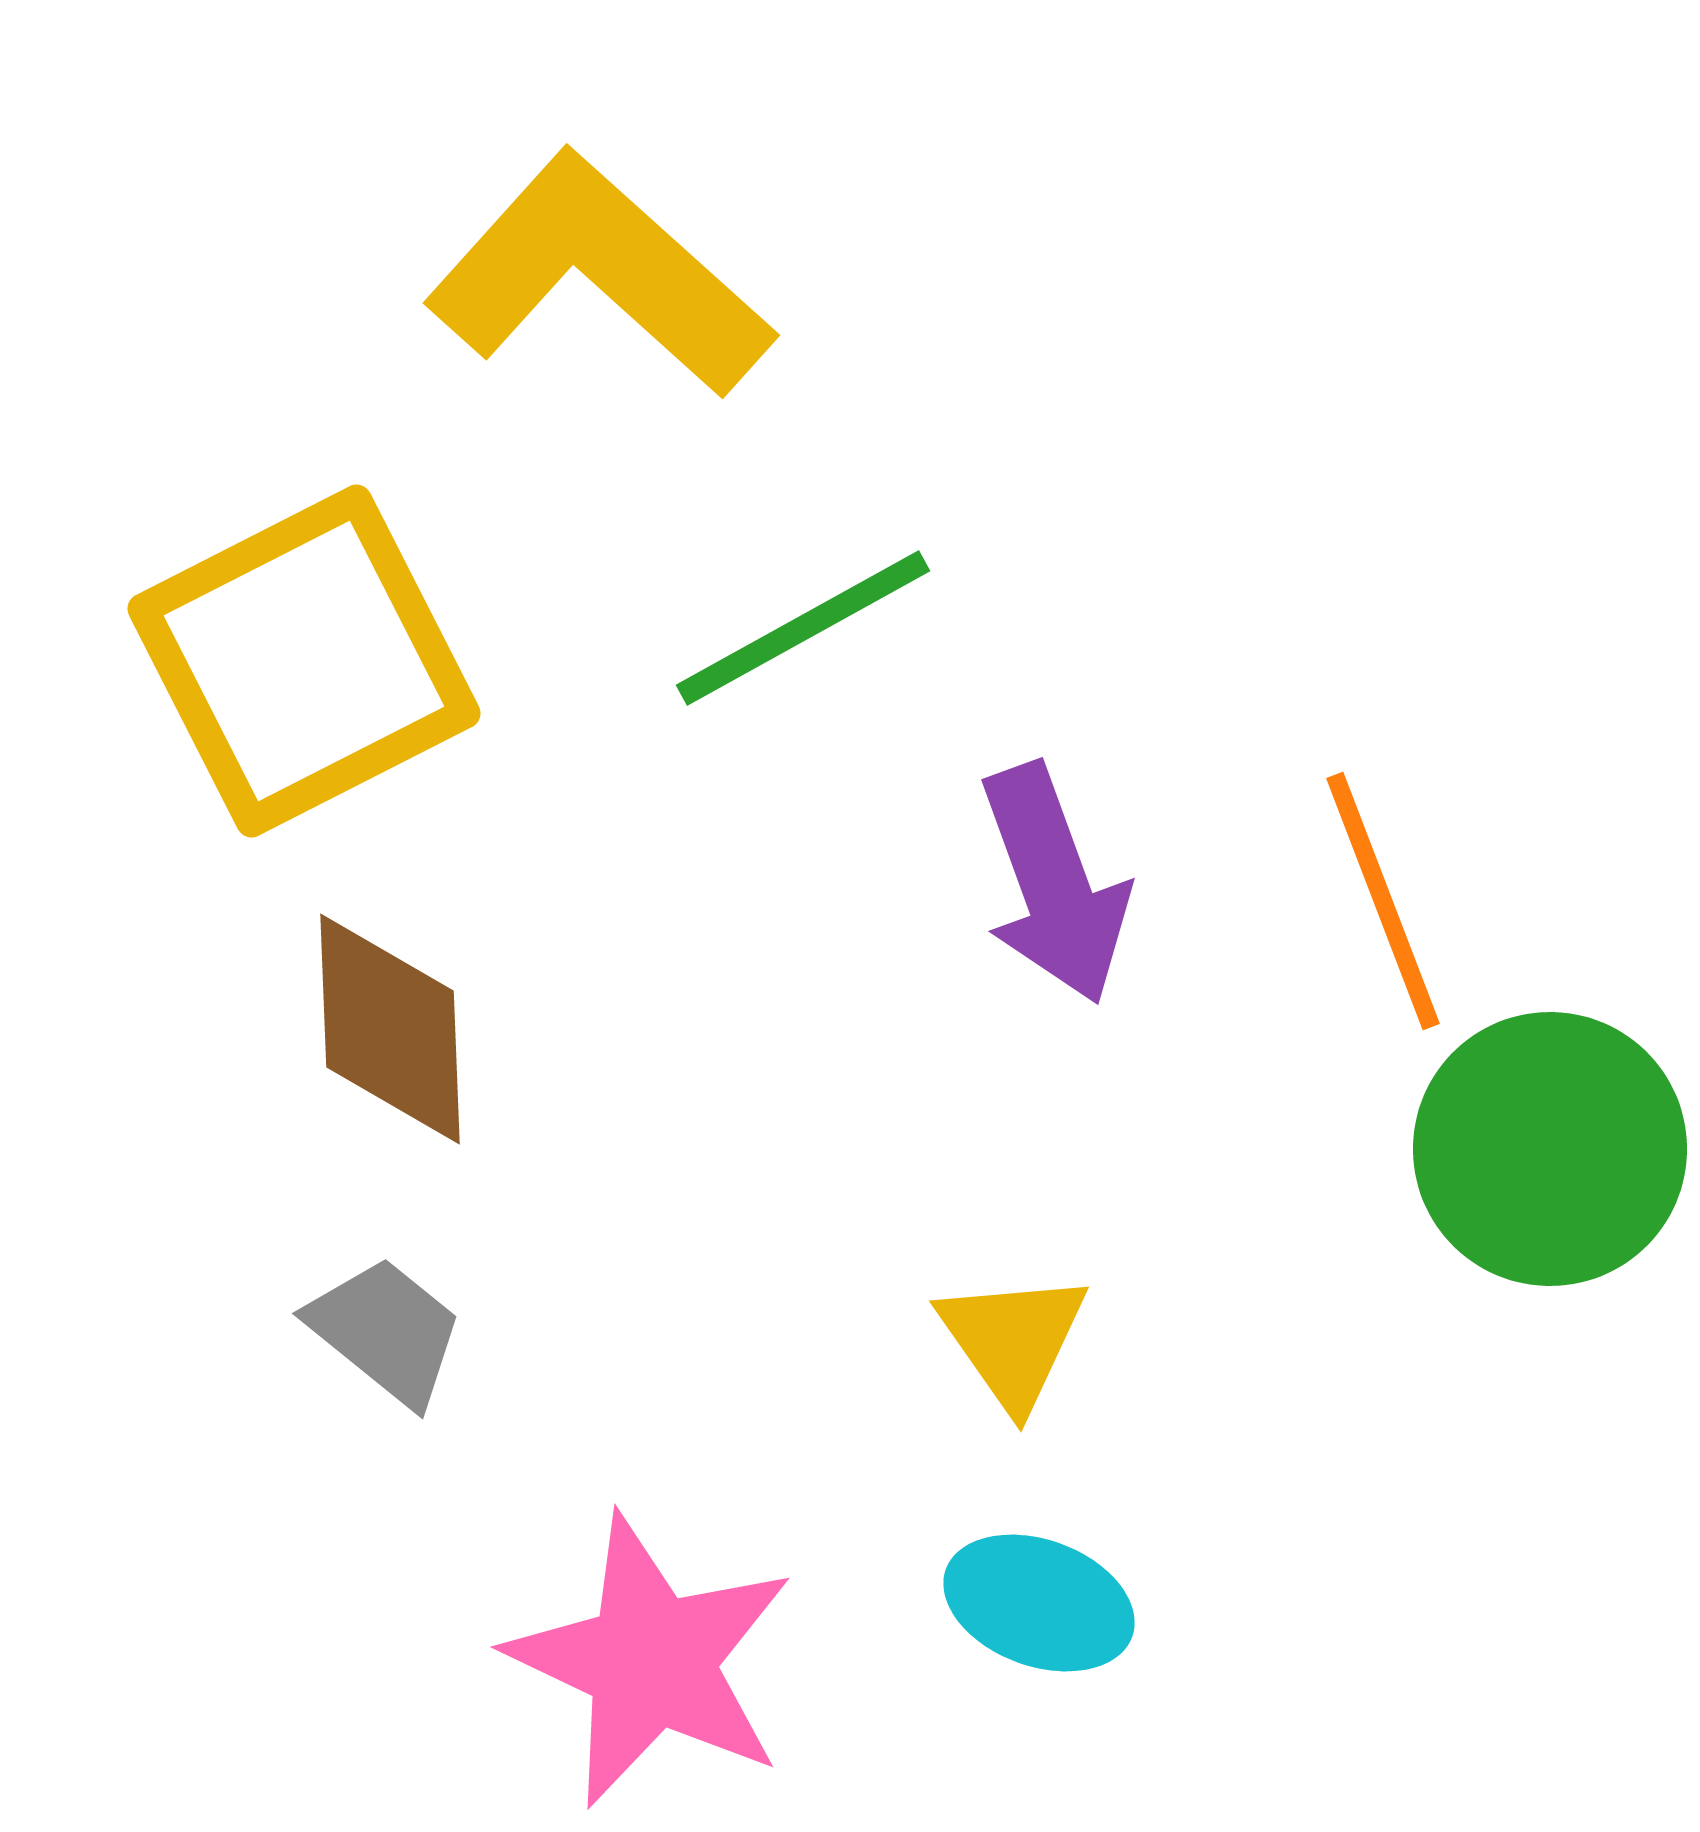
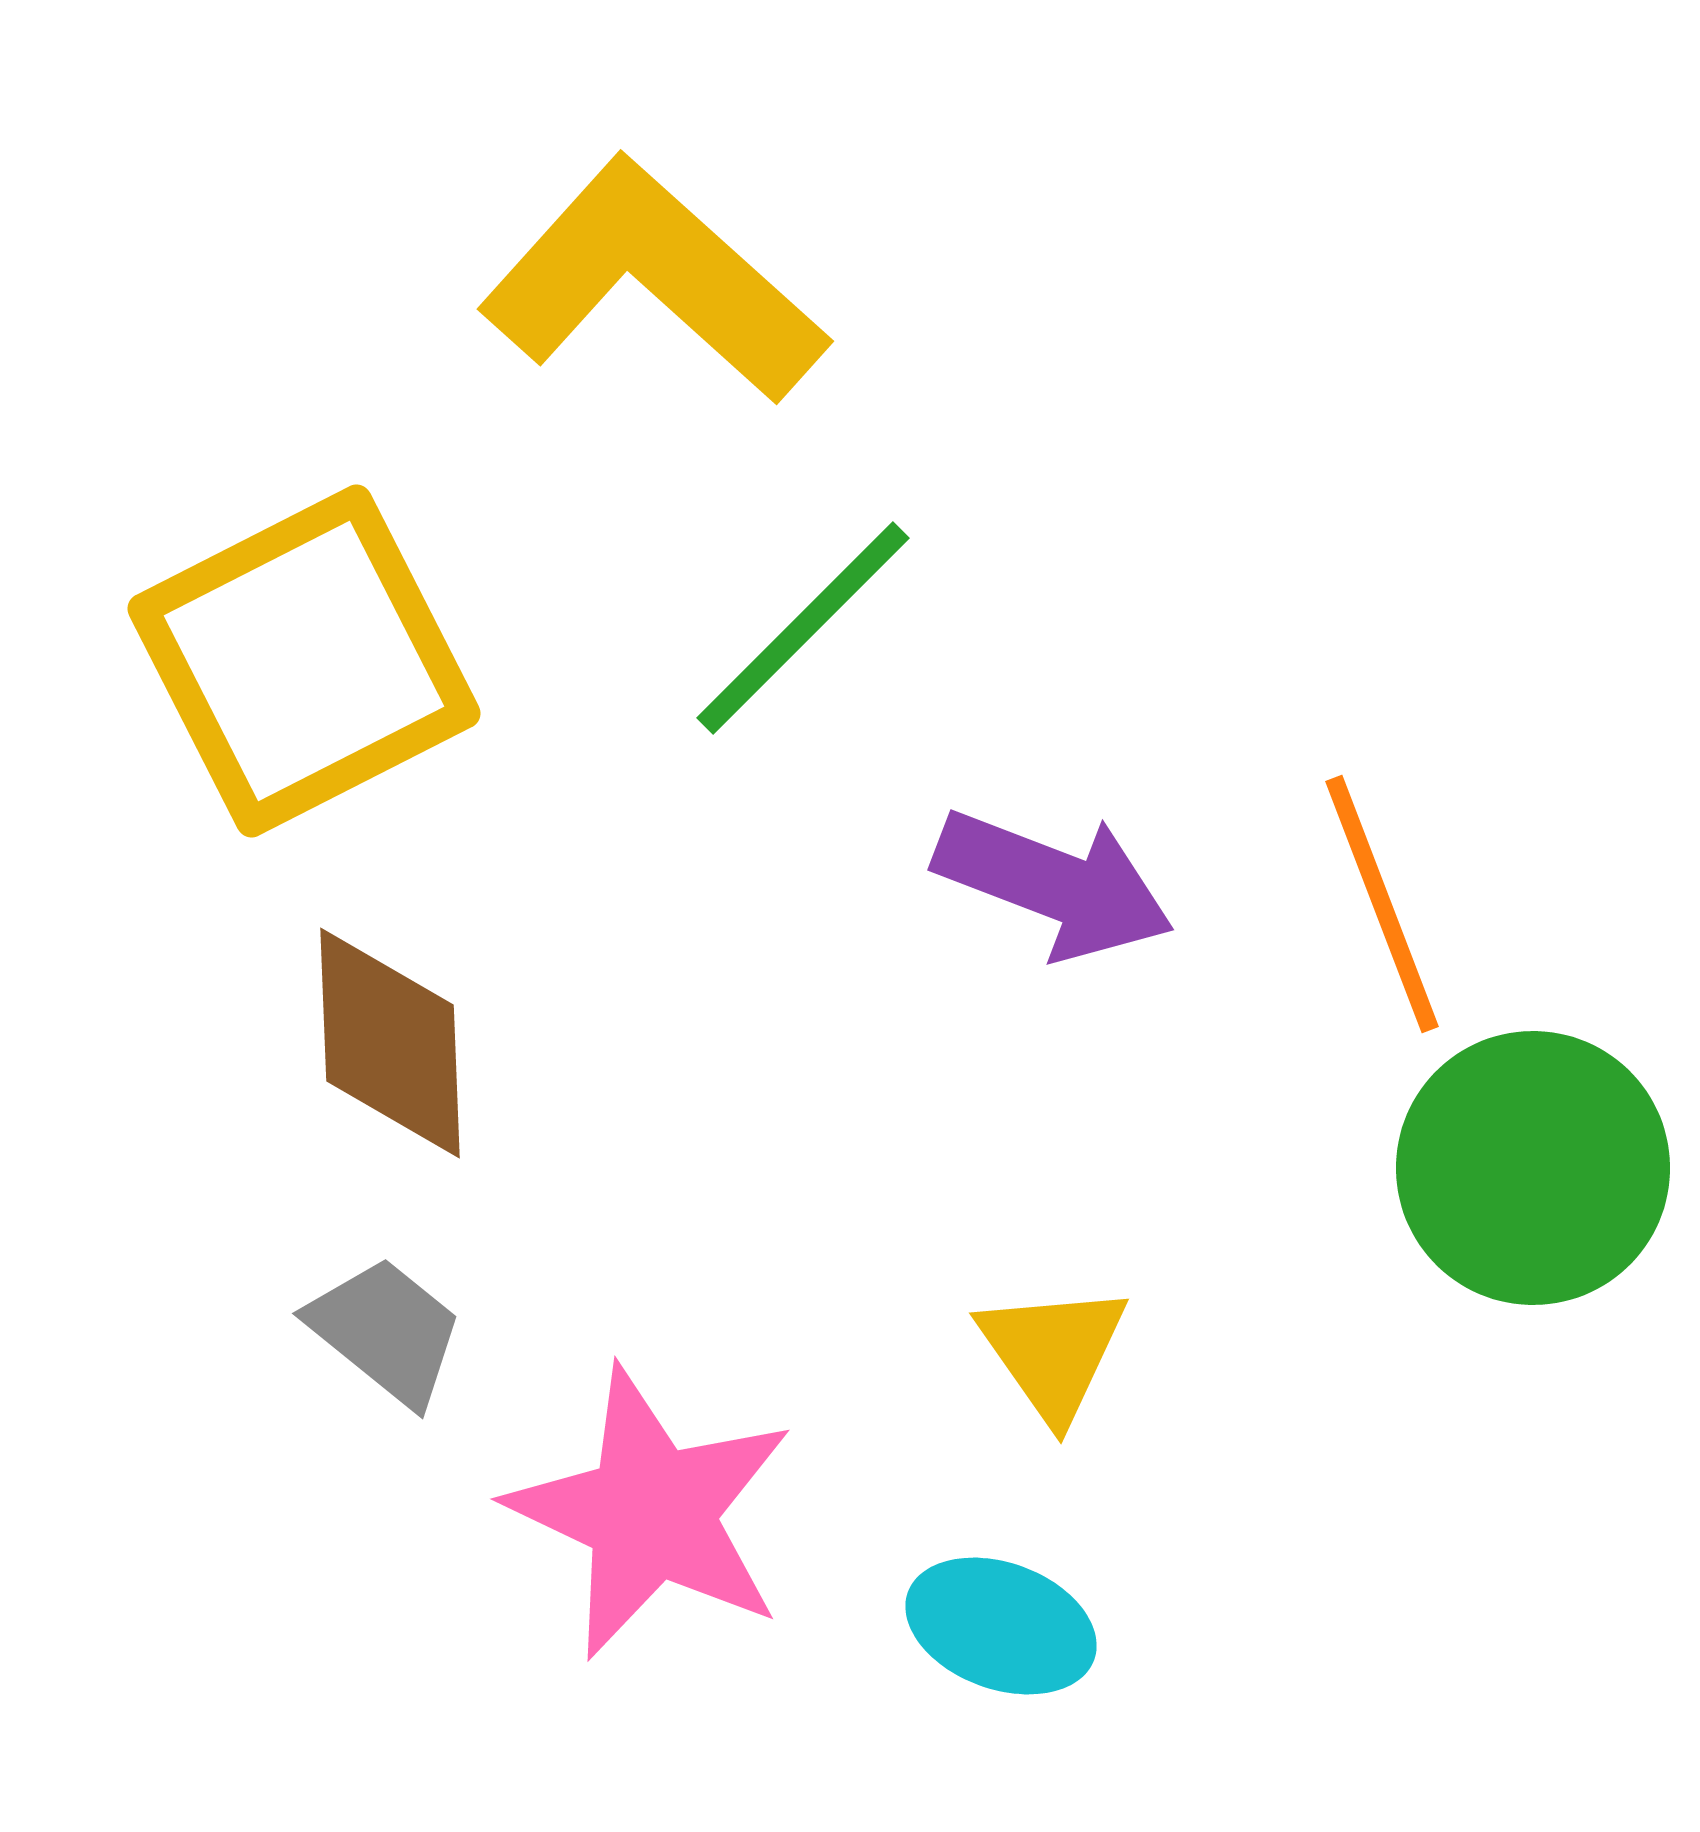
yellow L-shape: moved 54 px right, 6 px down
green line: rotated 16 degrees counterclockwise
purple arrow: rotated 49 degrees counterclockwise
orange line: moved 1 px left, 3 px down
brown diamond: moved 14 px down
green circle: moved 17 px left, 19 px down
yellow triangle: moved 40 px right, 12 px down
cyan ellipse: moved 38 px left, 23 px down
pink star: moved 148 px up
